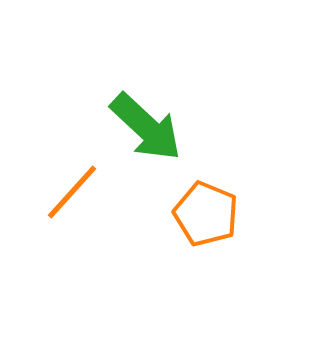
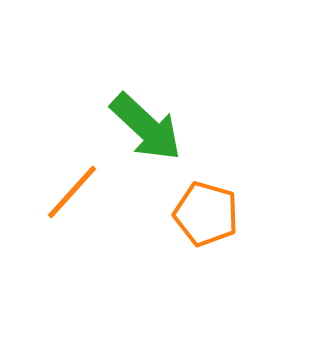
orange pentagon: rotated 6 degrees counterclockwise
